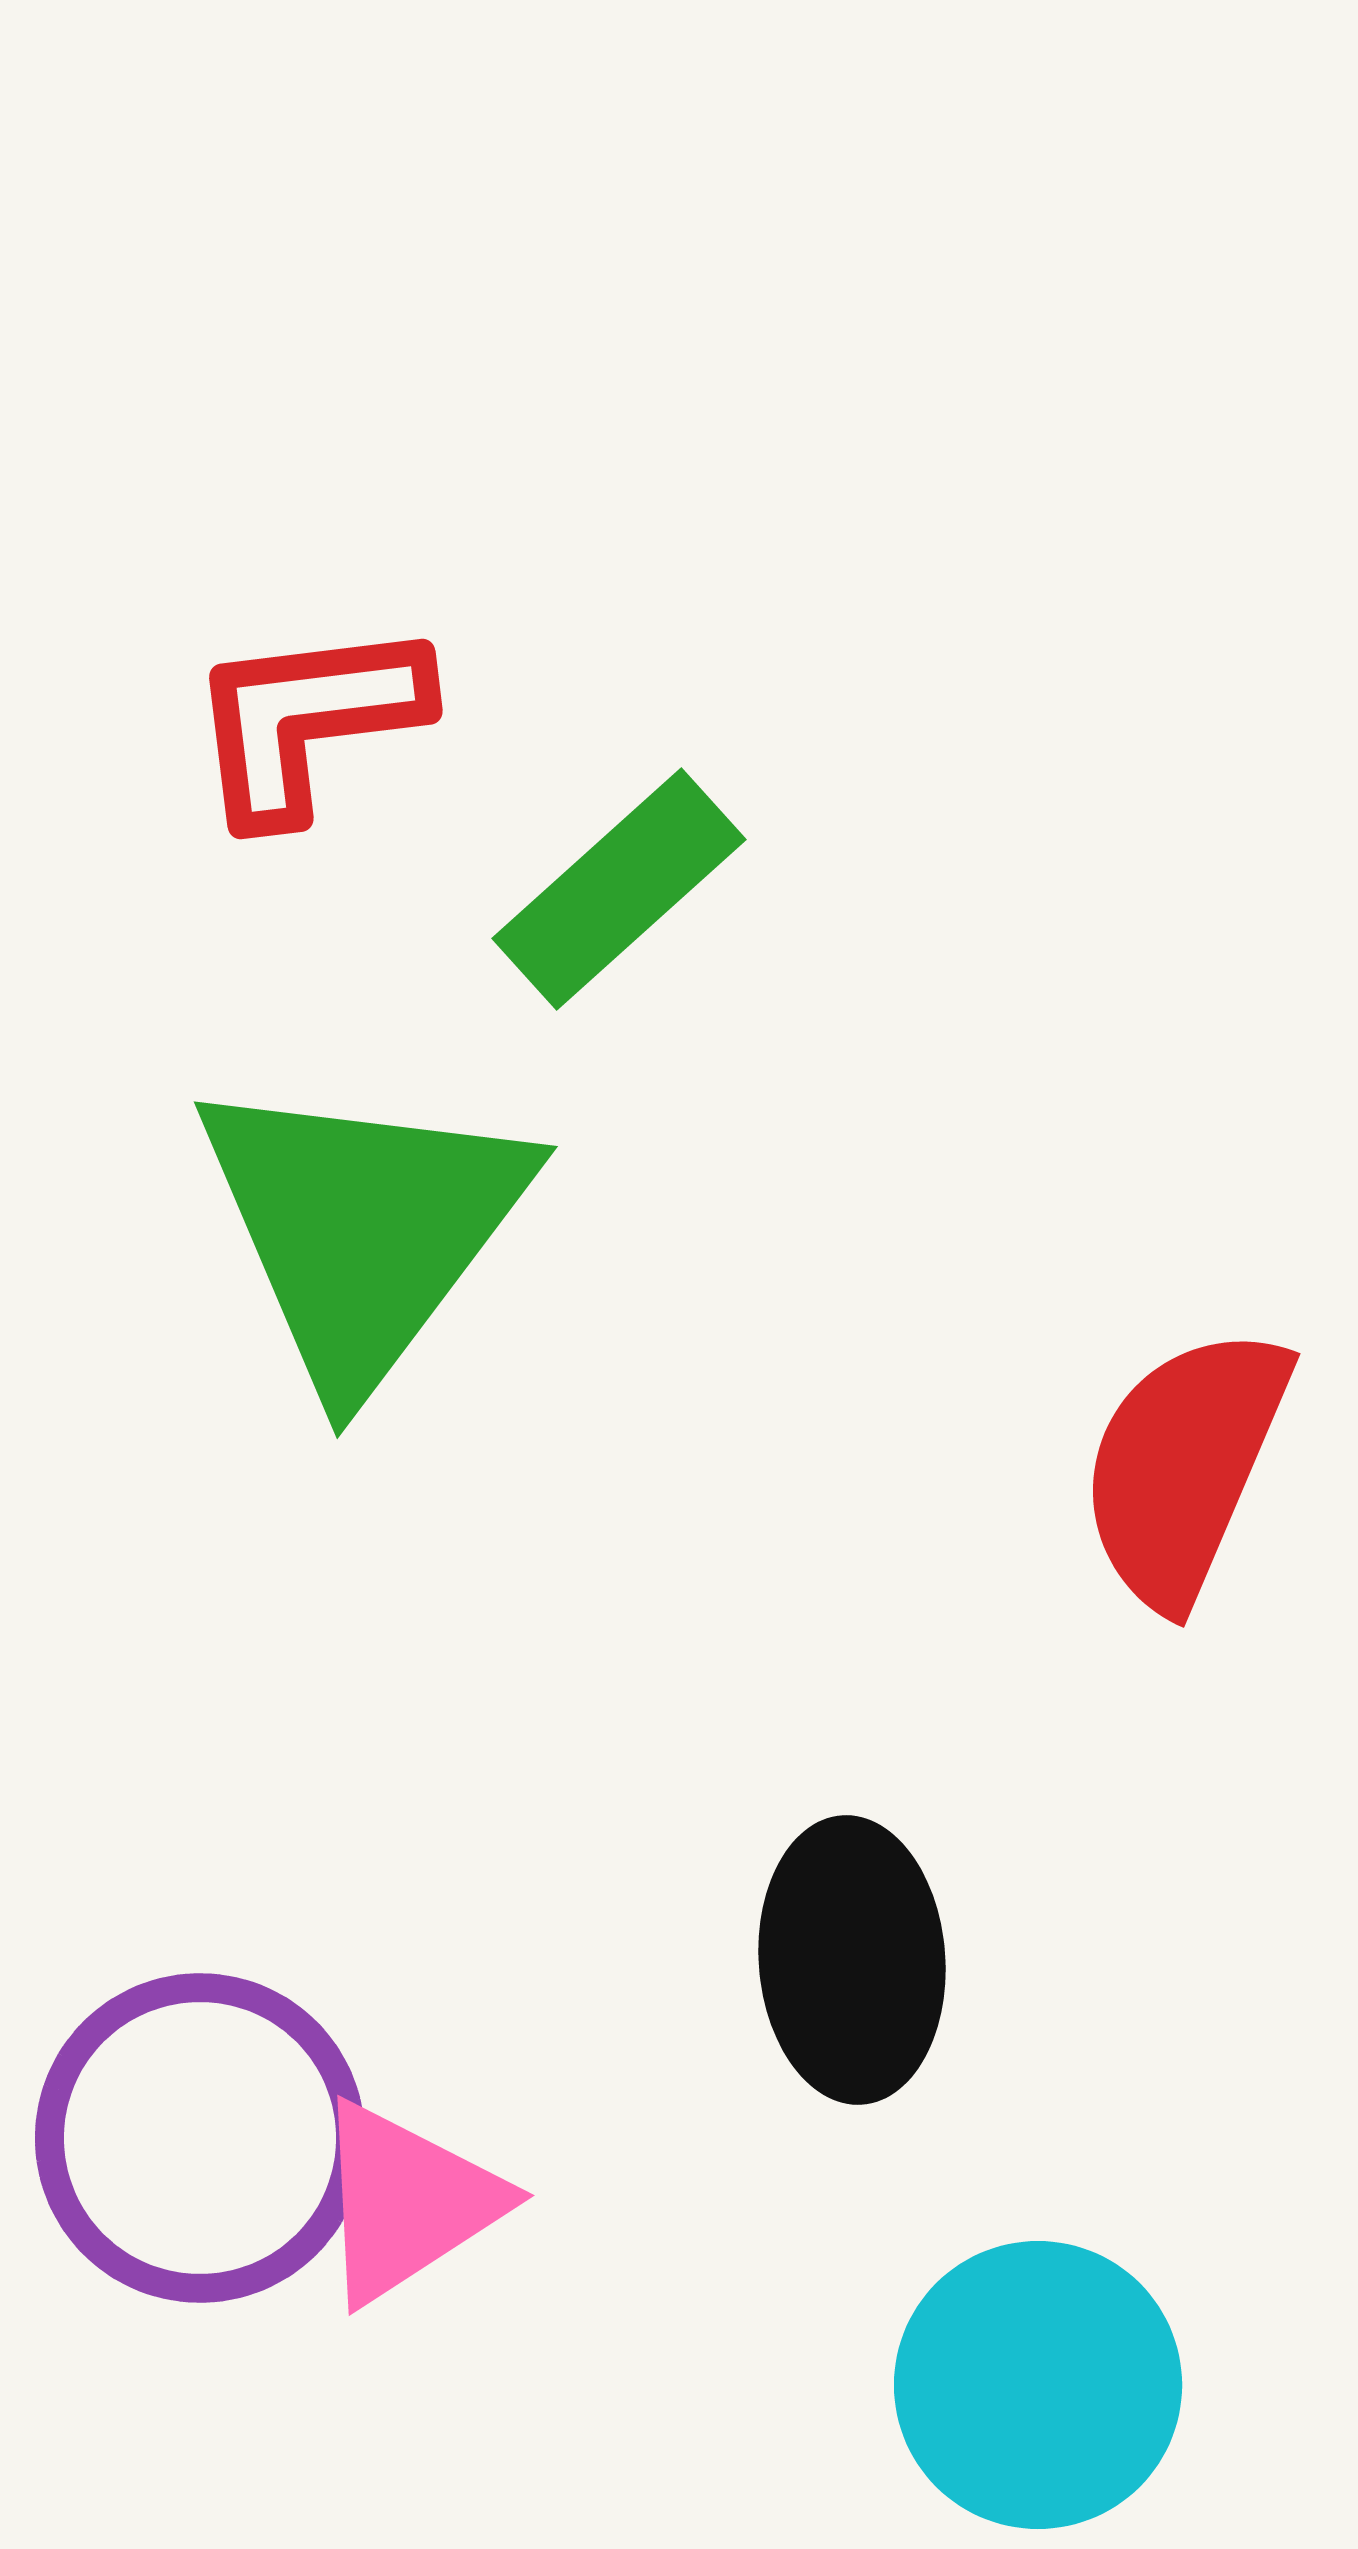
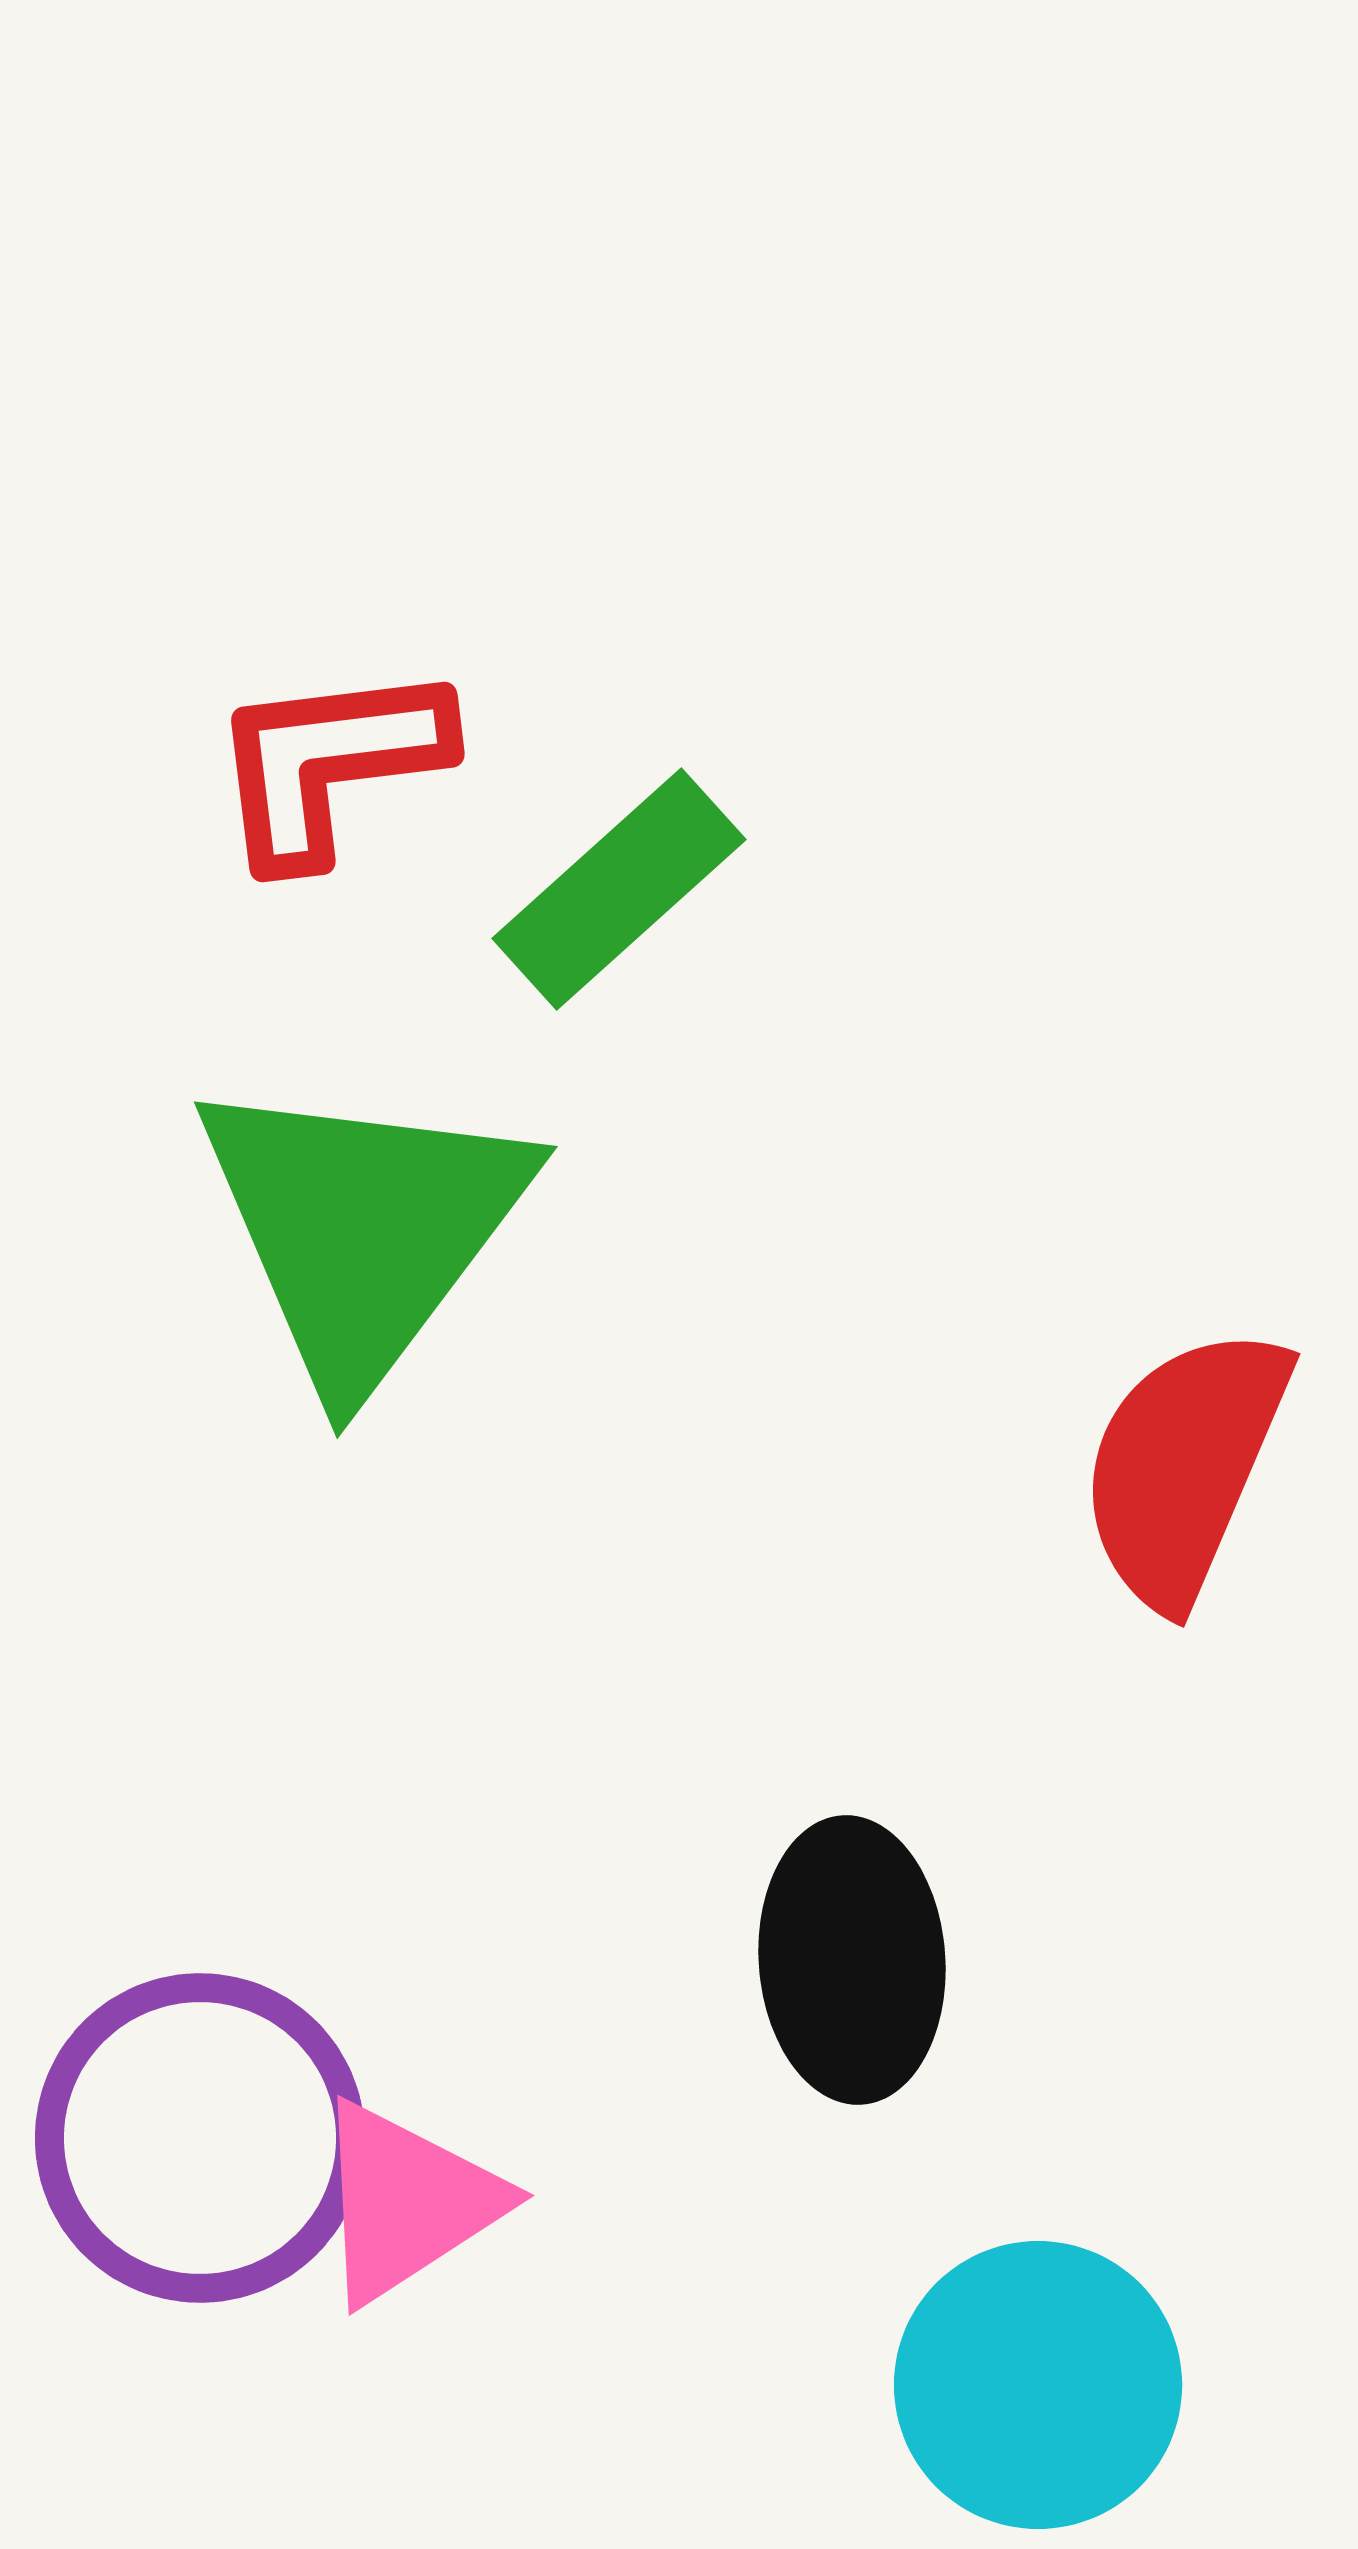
red L-shape: moved 22 px right, 43 px down
